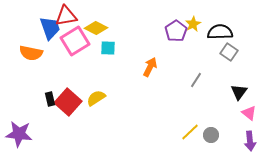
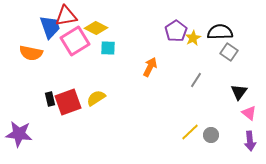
yellow star: moved 14 px down
blue trapezoid: moved 1 px up
red square: rotated 28 degrees clockwise
